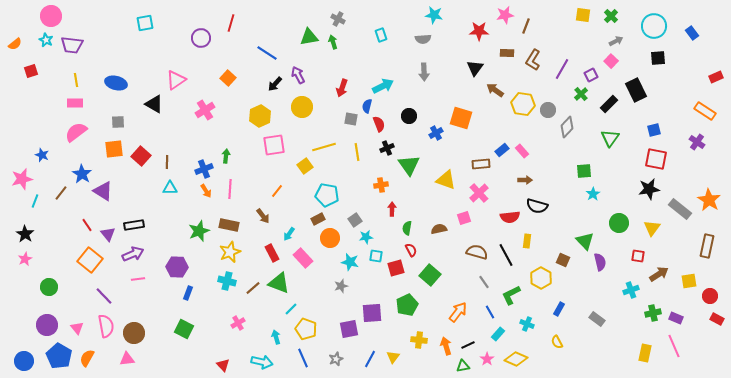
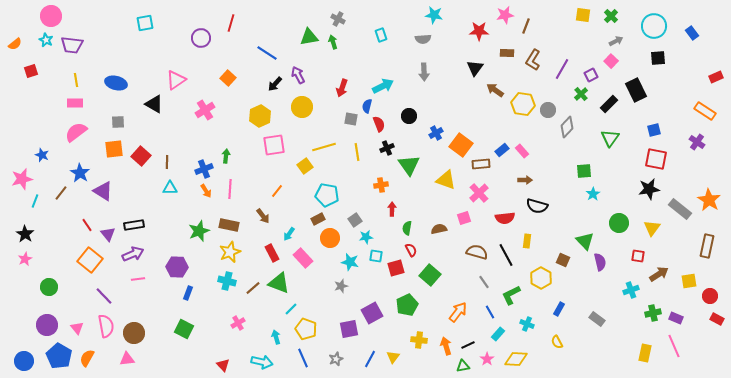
orange square at (461, 118): moved 27 px down; rotated 20 degrees clockwise
blue star at (82, 174): moved 2 px left, 1 px up
red semicircle at (510, 217): moved 5 px left, 1 px down
purple square at (372, 313): rotated 25 degrees counterclockwise
yellow diamond at (516, 359): rotated 20 degrees counterclockwise
